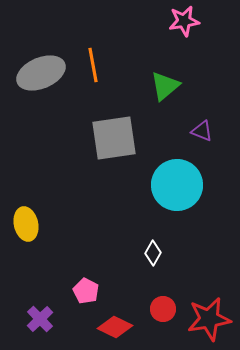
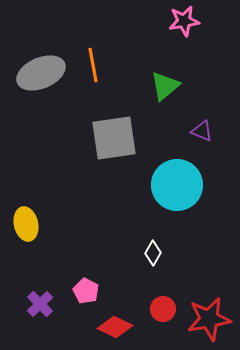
purple cross: moved 15 px up
